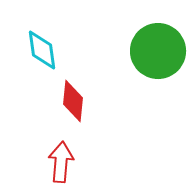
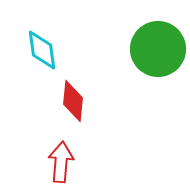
green circle: moved 2 px up
